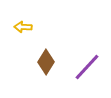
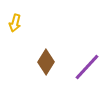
yellow arrow: moved 8 px left, 4 px up; rotated 78 degrees counterclockwise
